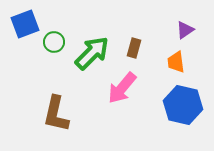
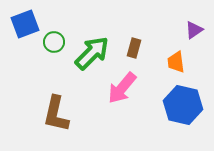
purple triangle: moved 9 px right
